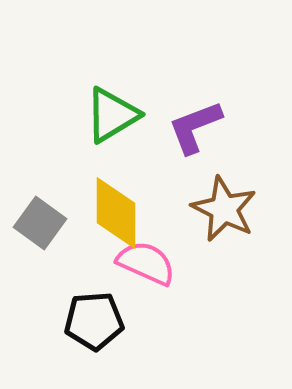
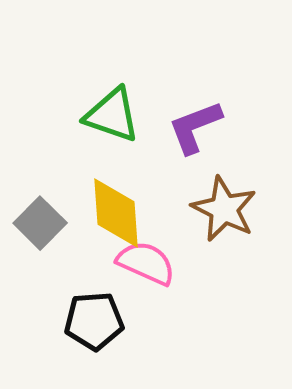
green triangle: rotated 50 degrees clockwise
yellow diamond: rotated 4 degrees counterclockwise
gray square: rotated 9 degrees clockwise
